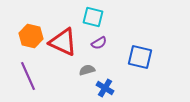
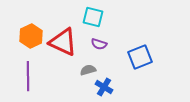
orange hexagon: rotated 20 degrees clockwise
purple semicircle: moved 1 px down; rotated 49 degrees clockwise
blue square: rotated 35 degrees counterclockwise
gray semicircle: moved 1 px right
purple line: rotated 24 degrees clockwise
blue cross: moved 1 px left, 1 px up
